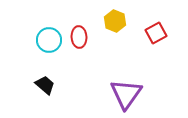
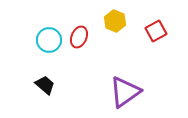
red square: moved 2 px up
red ellipse: rotated 25 degrees clockwise
purple triangle: moved 1 px left, 2 px up; rotated 20 degrees clockwise
